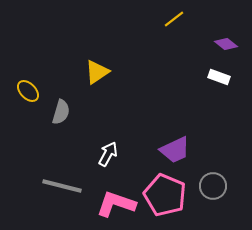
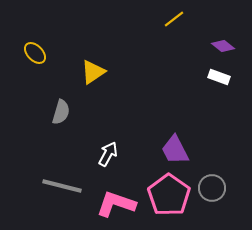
purple diamond: moved 3 px left, 2 px down
yellow triangle: moved 4 px left
yellow ellipse: moved 7 px right, 38 px up
purple trapezoid: rotated 88 degrees clockwise
gray circle: moved 1 px left, 2 px down
pink pentagon: moved 4 px right; rotated 12 degrees clockwise
